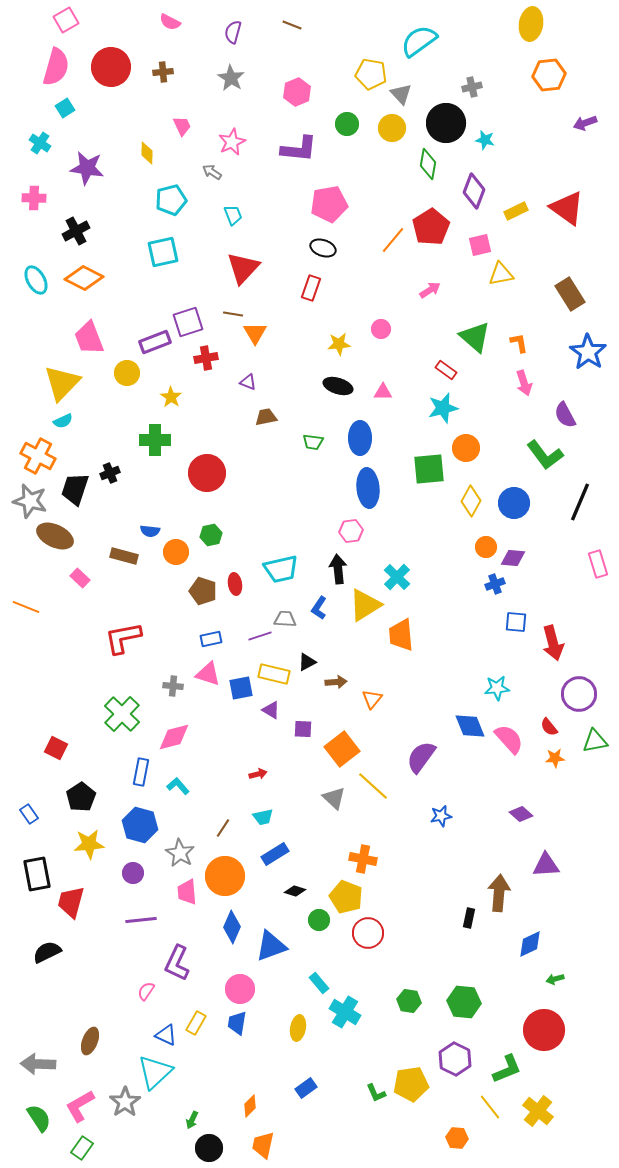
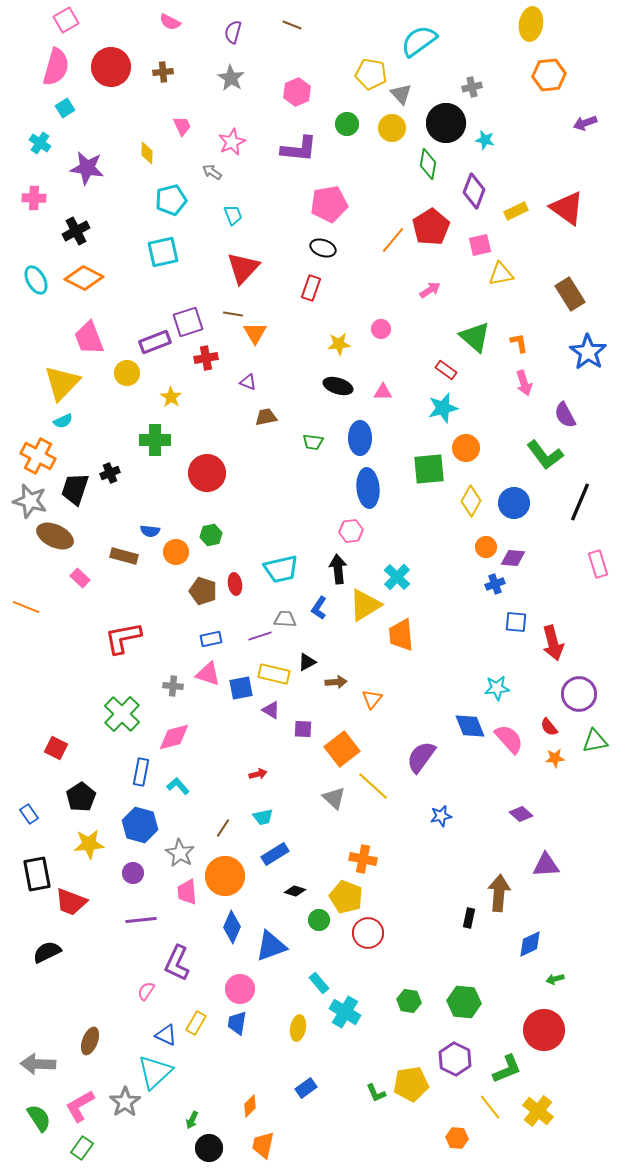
red trapezoid at (71, 902): rotated 84 degrees counterclockwise
